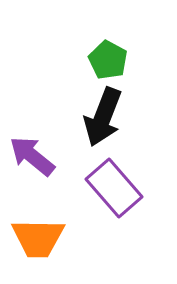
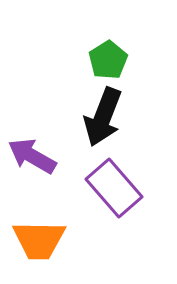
green pentagon: rotated 12 degrees clockwise
purple arrow: rotated 9 degrees counterclockwise
orange trapezoid: moved 1 px right, 2 px down
